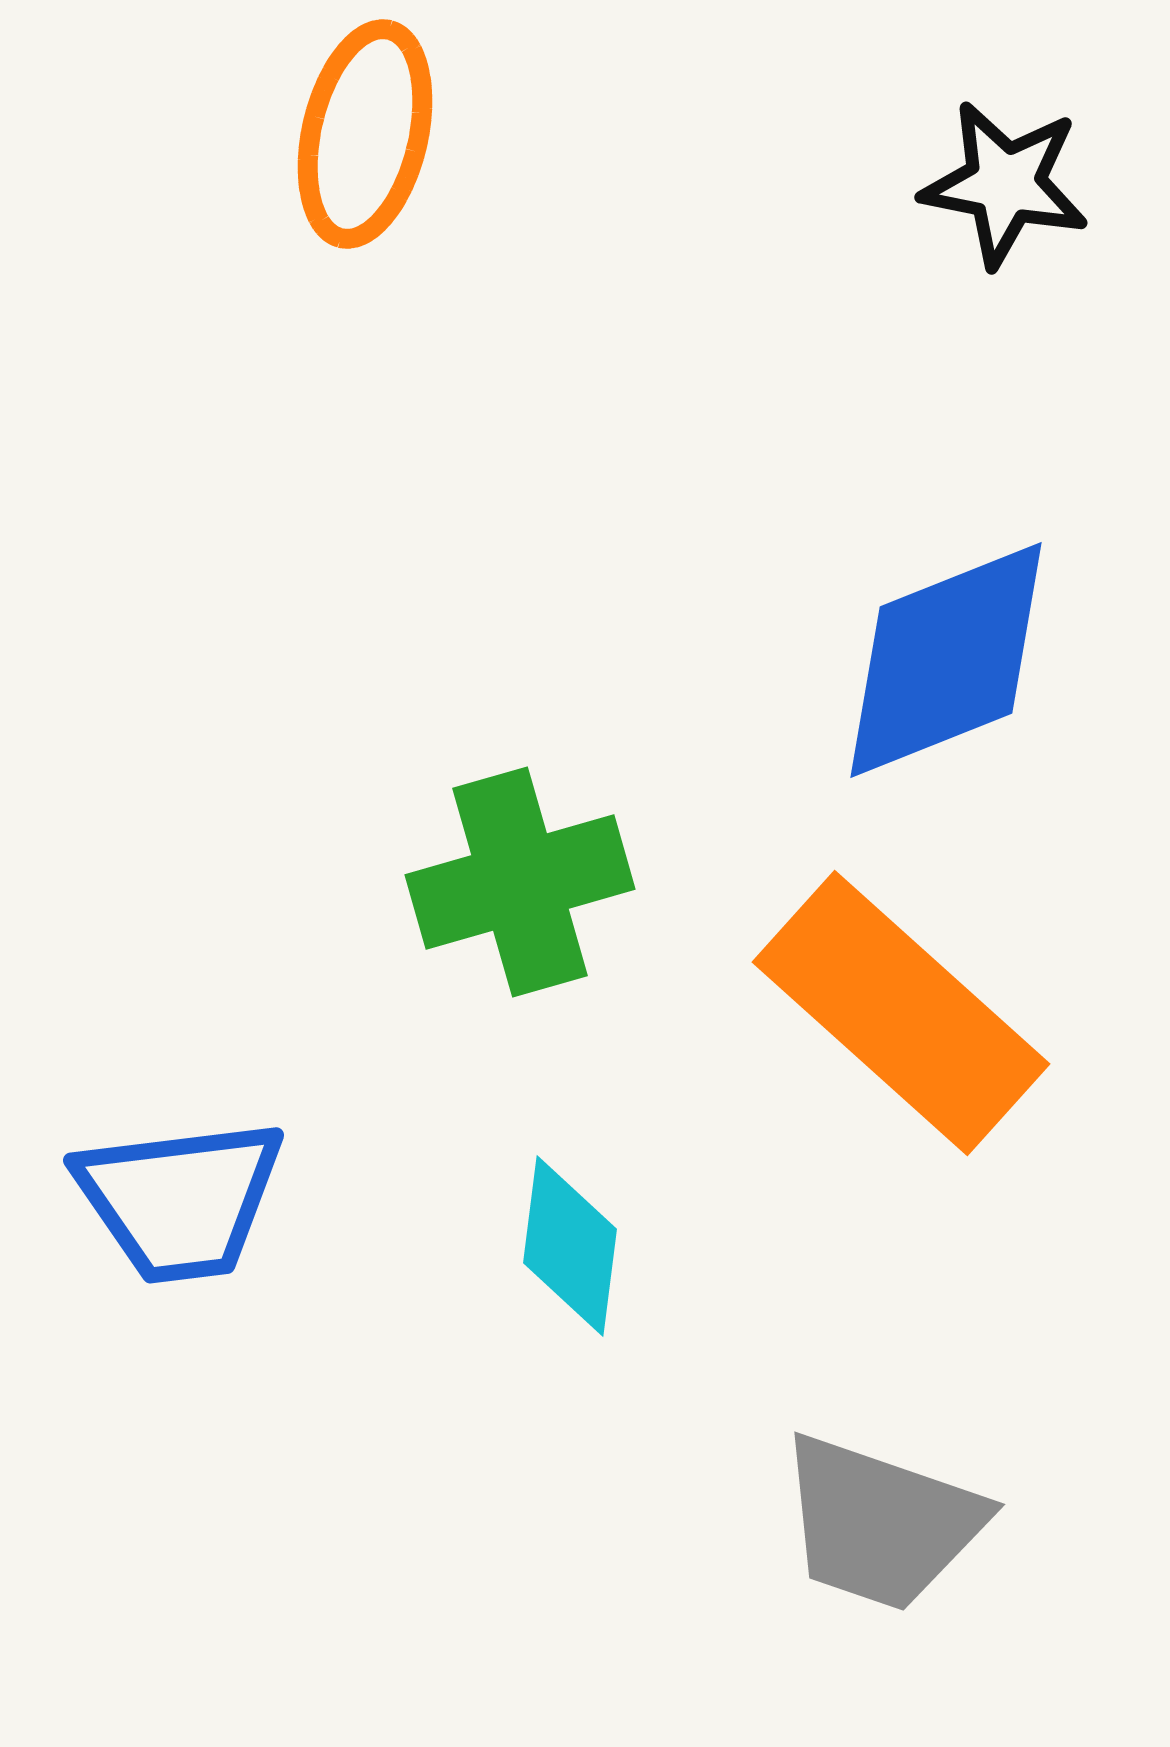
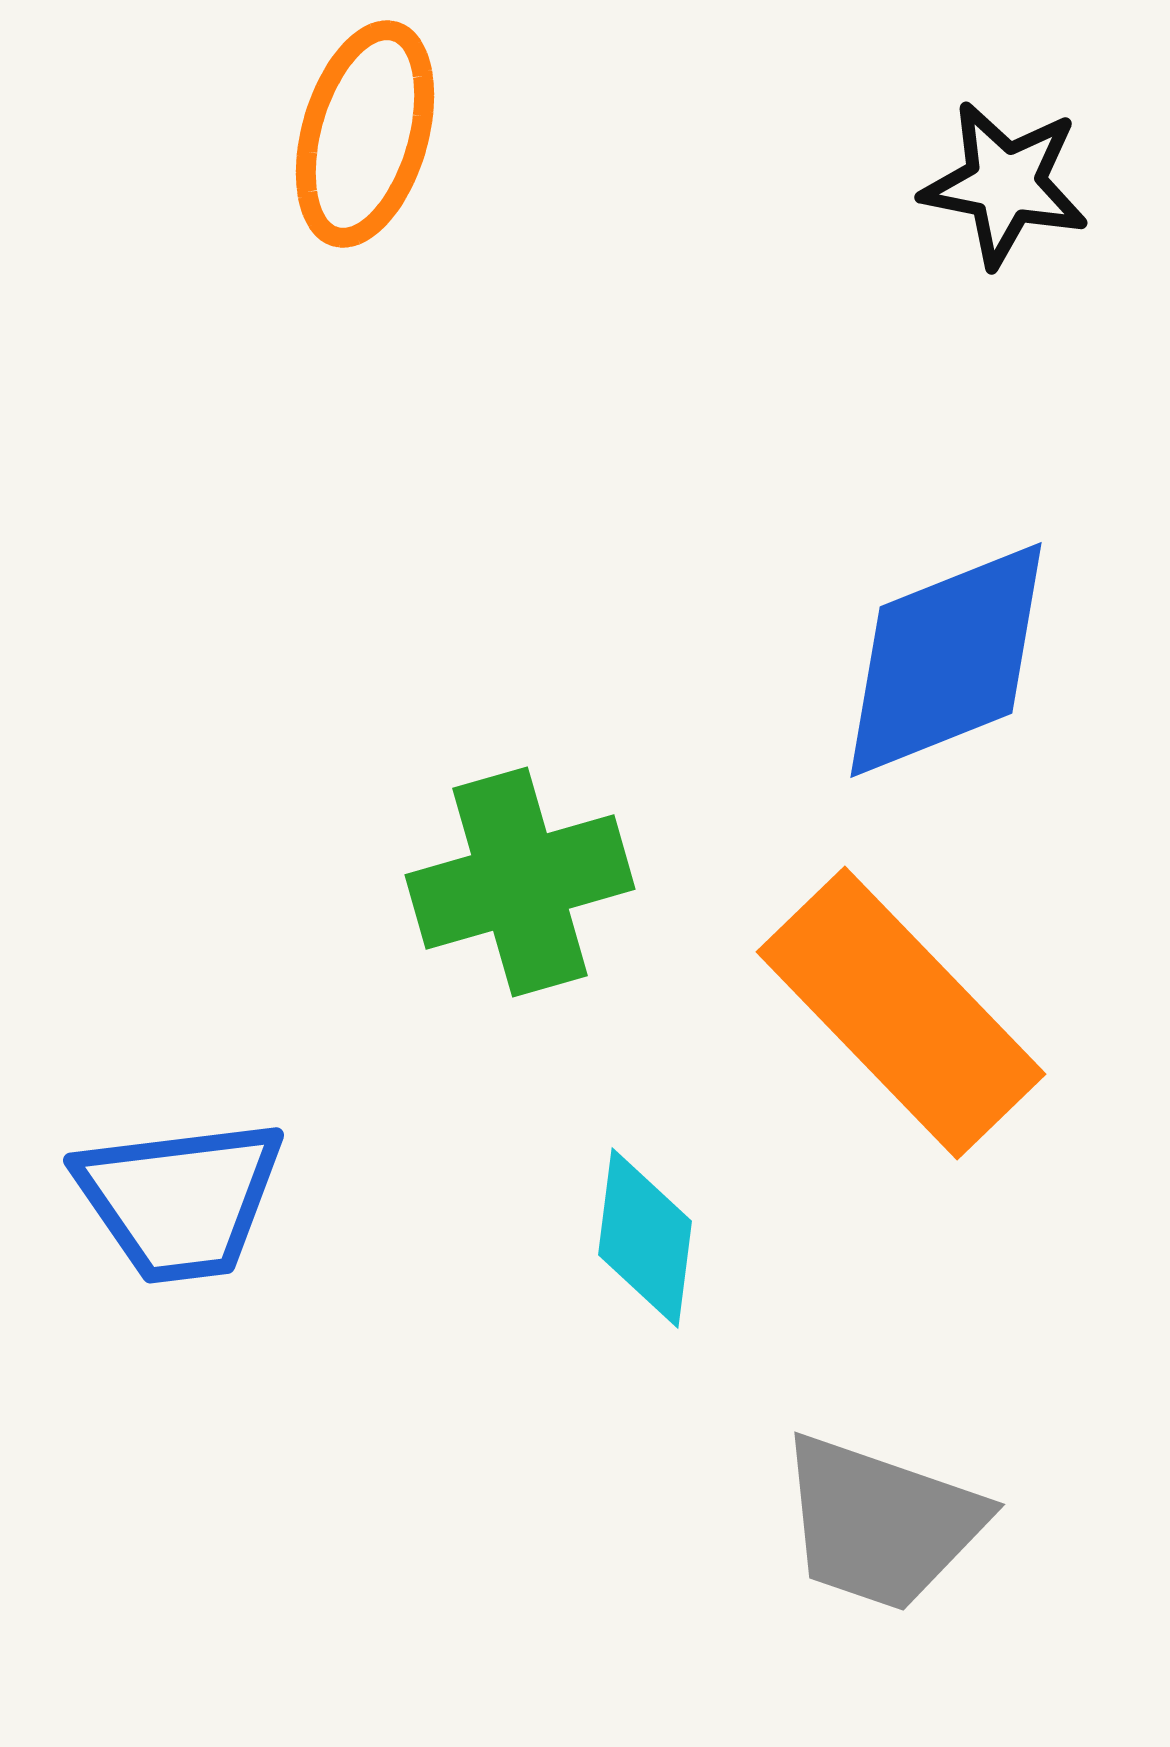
orange ellipse: rotated 3 degrees clockwise
orange rectangle: rotated 4 degrees clockwise
cyan diamond: moved 75 px right, 8 px up
